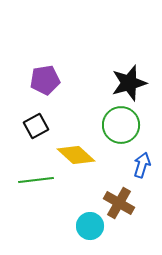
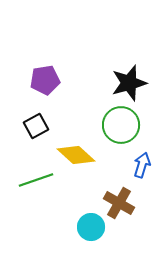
green line: rotated 12 degrees counterclockwise
cyan circle: moved 1 px right, 1 px down
